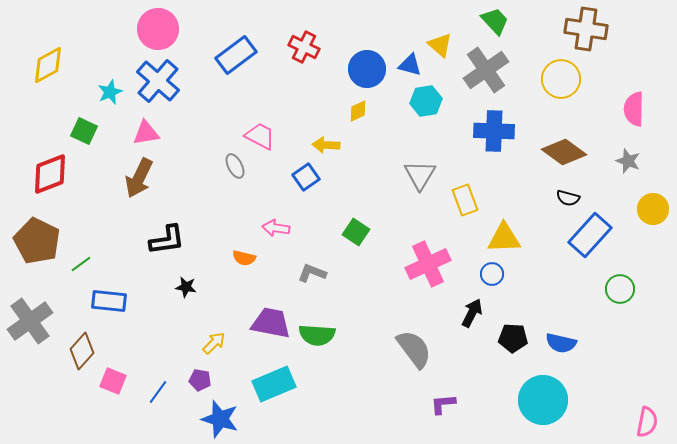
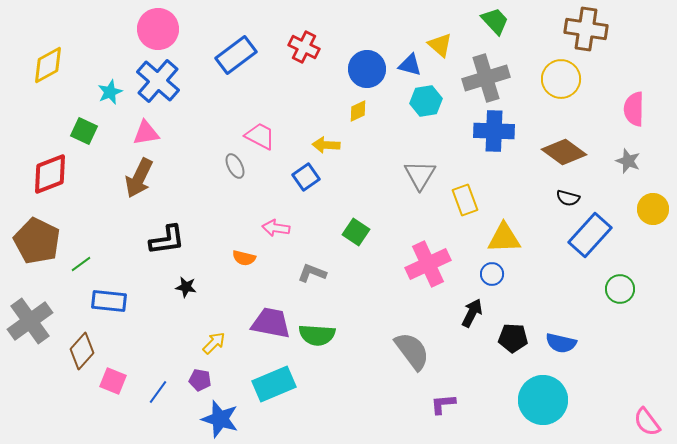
gray cross at (486, 70): moved 8 px down; rotated 18 degrees clockwise
gray semicircle at (414, 349): moved 2 px left, 2 px down
pink semicircle at (647, 422): rotated 132 degrees clockwise
